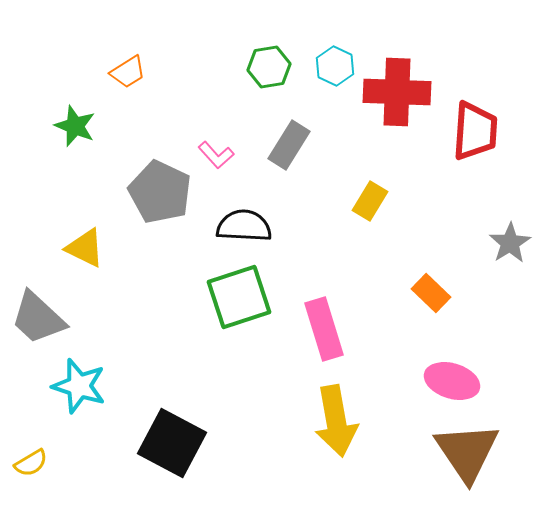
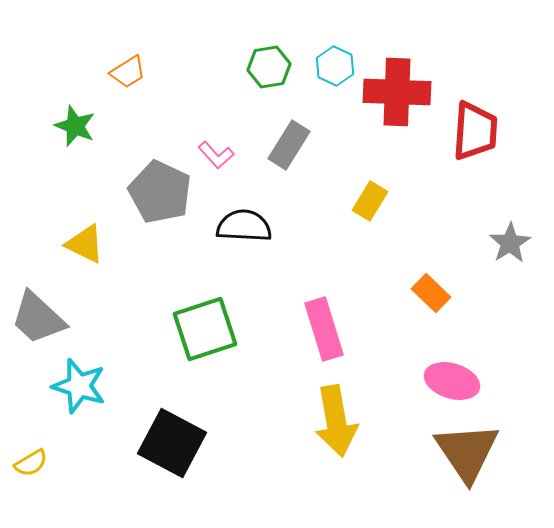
yellow triangle: moved 4 px up
green square: moved 34 px left, 32 px down
